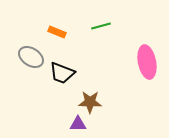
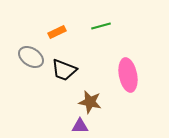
orange rectangle: rotated 48 degrees counterclockwise
pink ellipse: moved 19 px left, 13 px down
black trapezoid: moved 2 px right, 3 px up
brown star: rotated 10 degrees clockwise
purple triangle: moved 2 px right, 2 px down
